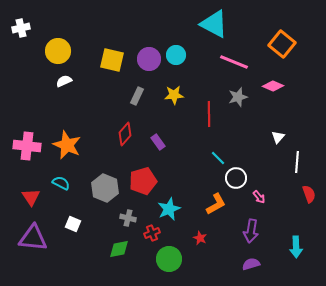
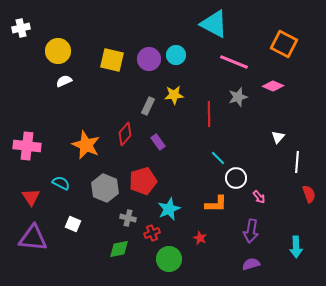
orange square: moved 2 px right; rotated 12 degrees counterclockwise
gray rectangle: moved 11 px right, 10 px down
orange star: moved 19 px right
orange L-shape: rotated 30 degrees clockwise
